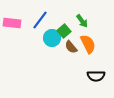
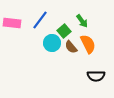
cyan circle: moved 5 px down
